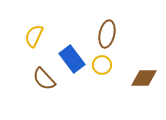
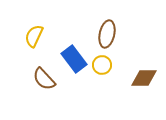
blue rectangle: moved 2 px right
